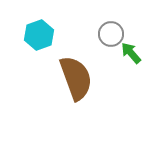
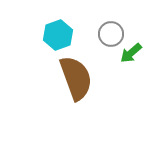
cyan hexagon: moved 19 px right
green arrow: rotated 90 degrees counterclockwise
